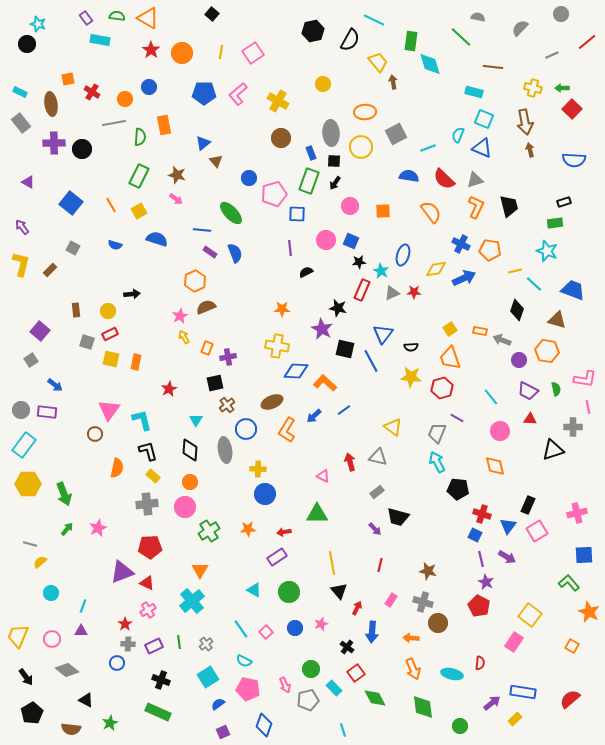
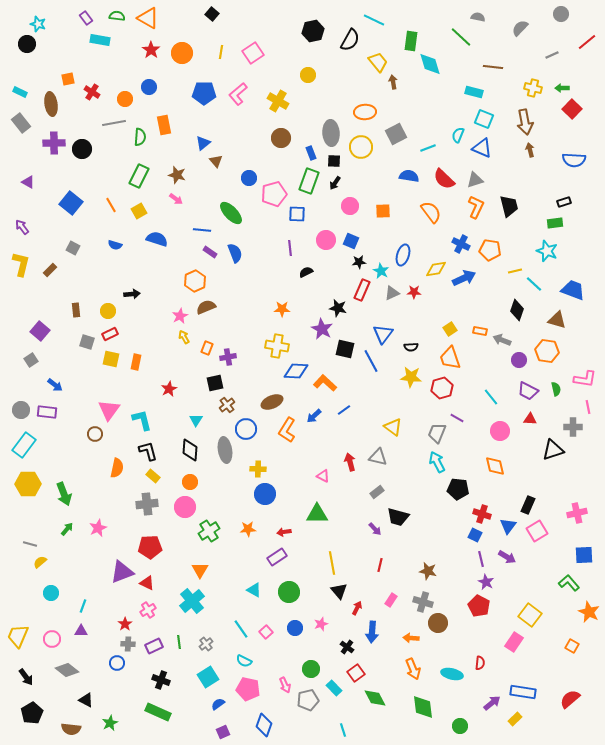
yellow circle at (323, 84): moved 15 px left, 9 px up
